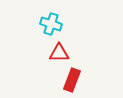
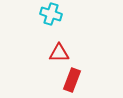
cyan cross: moved 10 px up
